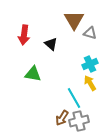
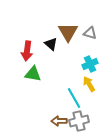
brown triangle: moved 6 px left, 12 px down
red arrow: moved 3 px right, 16 px down
yellow arrow: moved 1 px left, 1 px down
brown arrow: moved 3 px left, 3 px down; rotated 56 degrees clockwise
